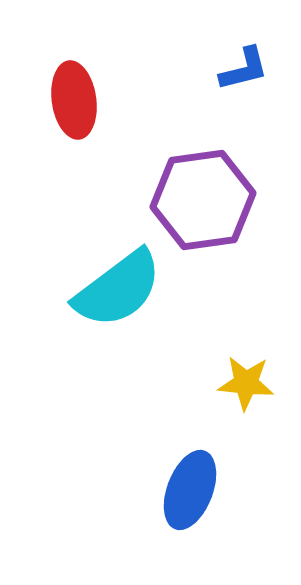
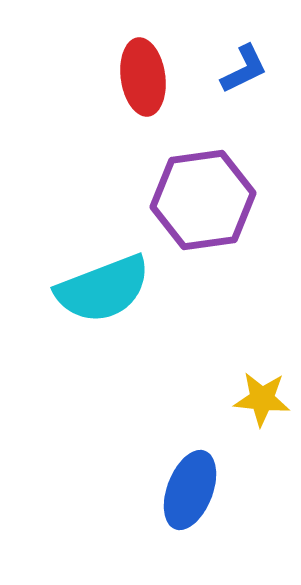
blue L-shape: rotated 12 degrees counterclockwise
red ellipse: moved 69 px right, 23 px up
cyan semicircle: moved 15 px left; rotated 16 degrees clockwise
yellow star: moved 16 px right, 16 px down
